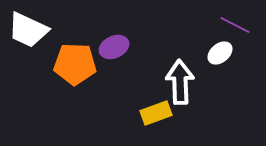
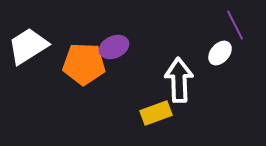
purple line: rotated 36 degrees clockwise
white trapezoid: moved 16 px down; rotated 123 degrees clockwise
white ellipse: rotated 10 degrees counterclockwise
orange pentagon: moved 9 px right
white arrow: moved 1 px left, 2 px up
